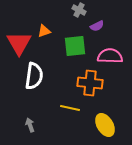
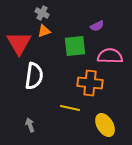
gray cross: moved 37 px left, 3 px down
